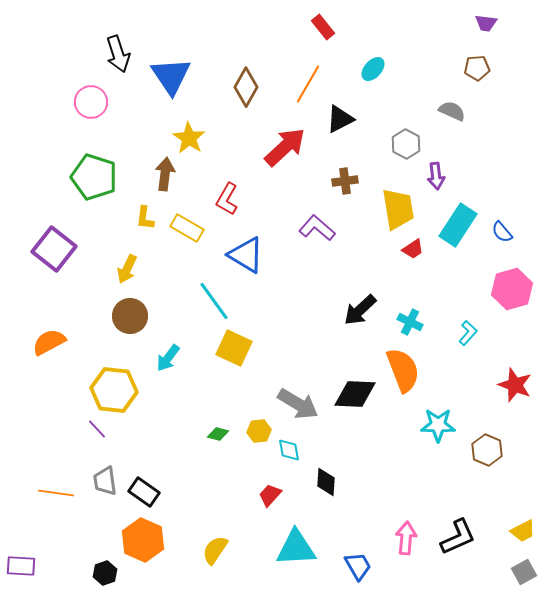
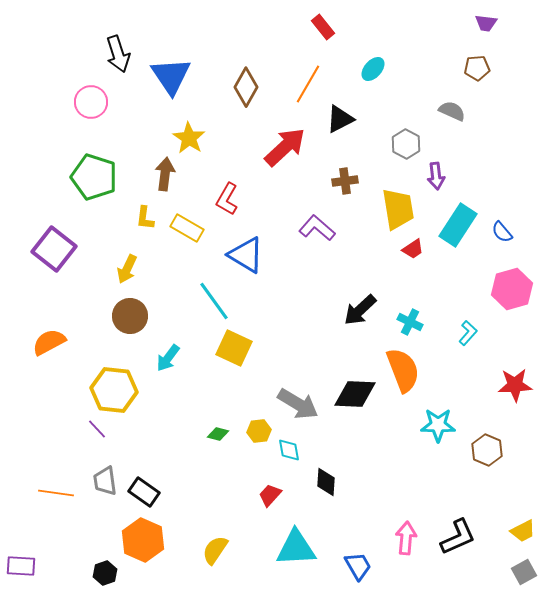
red star at (515, 385): rotated 24 degrees counterclockwise
